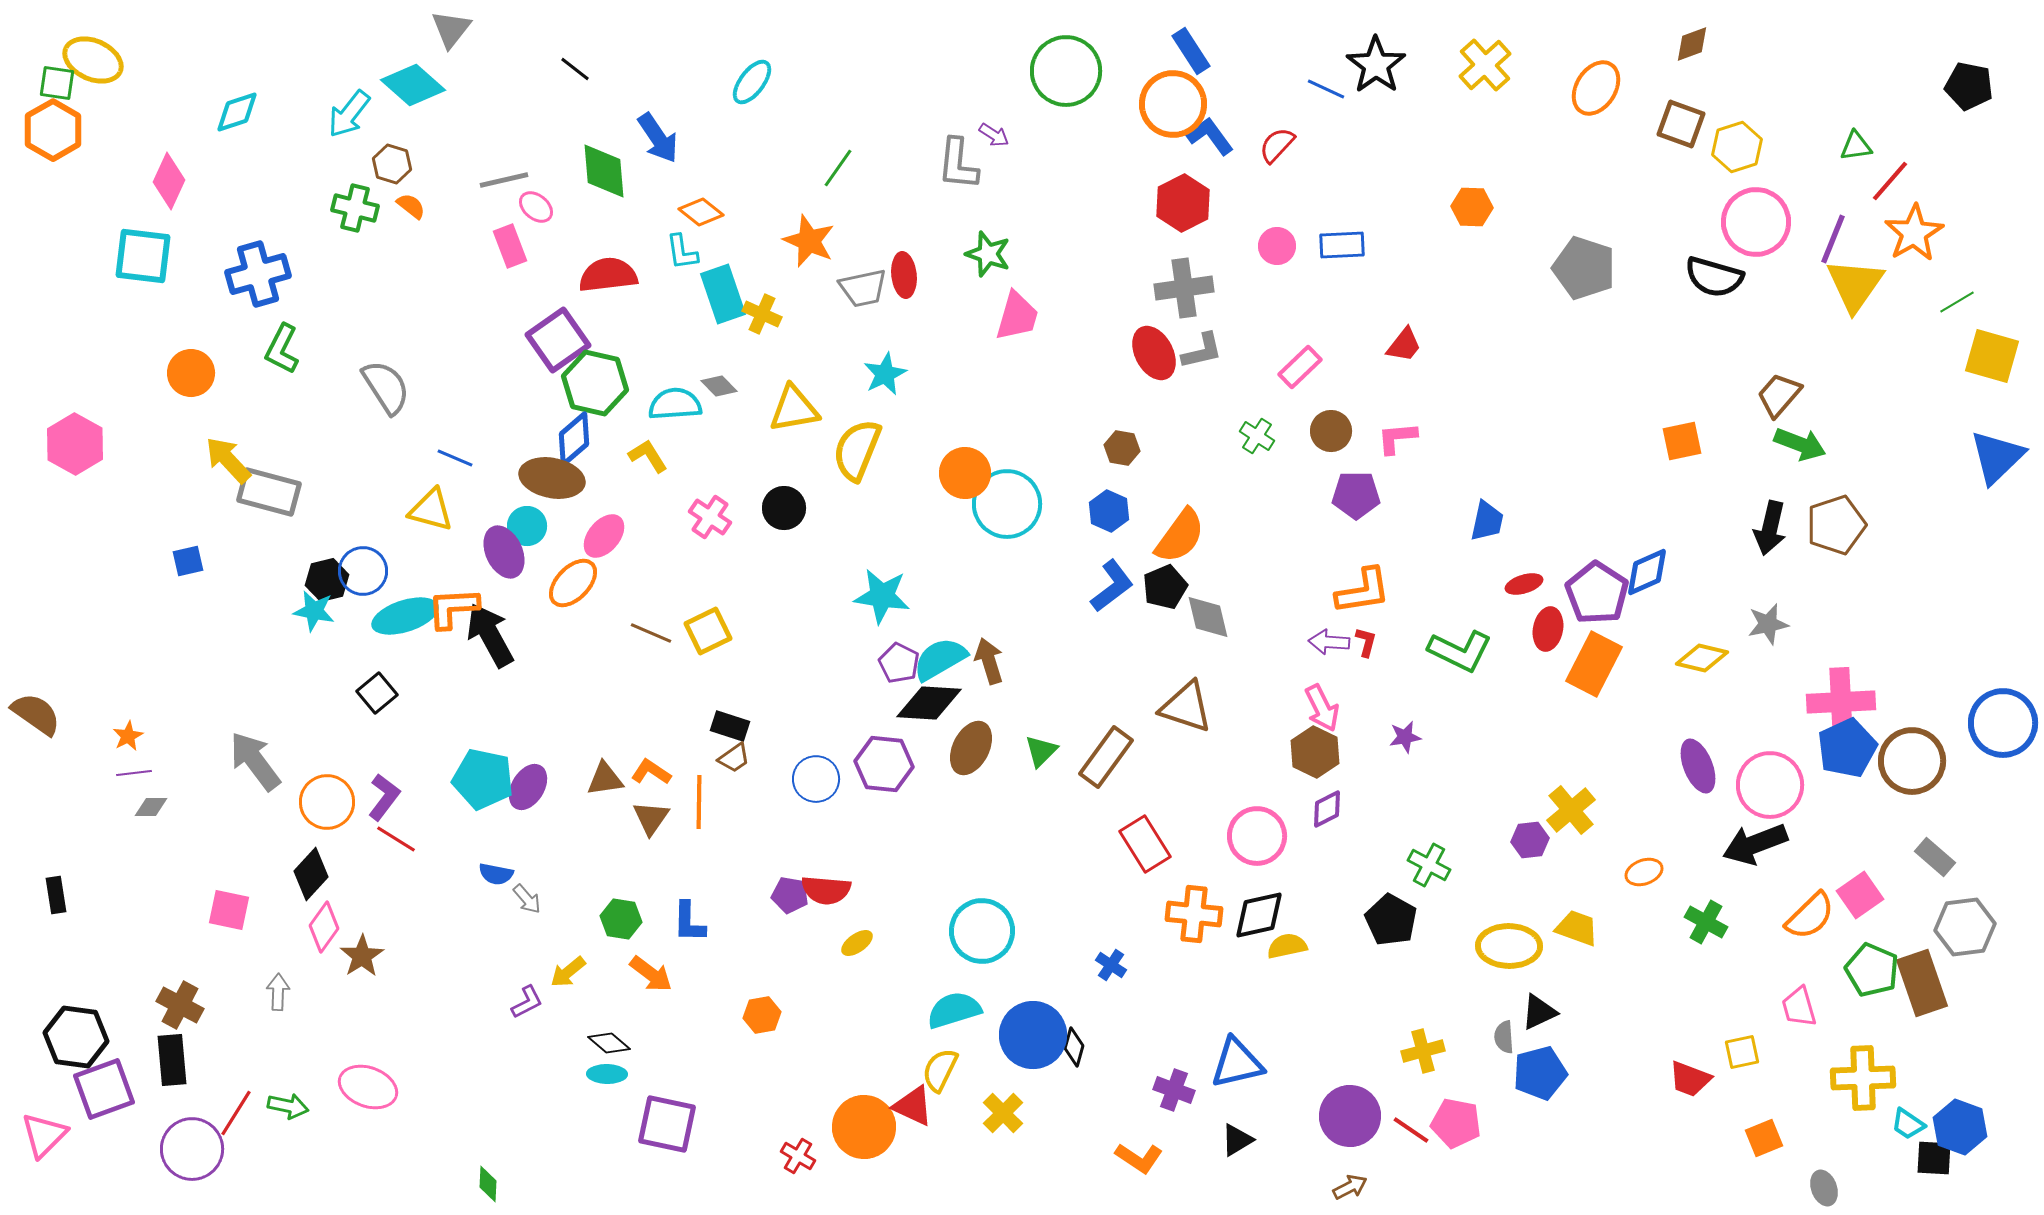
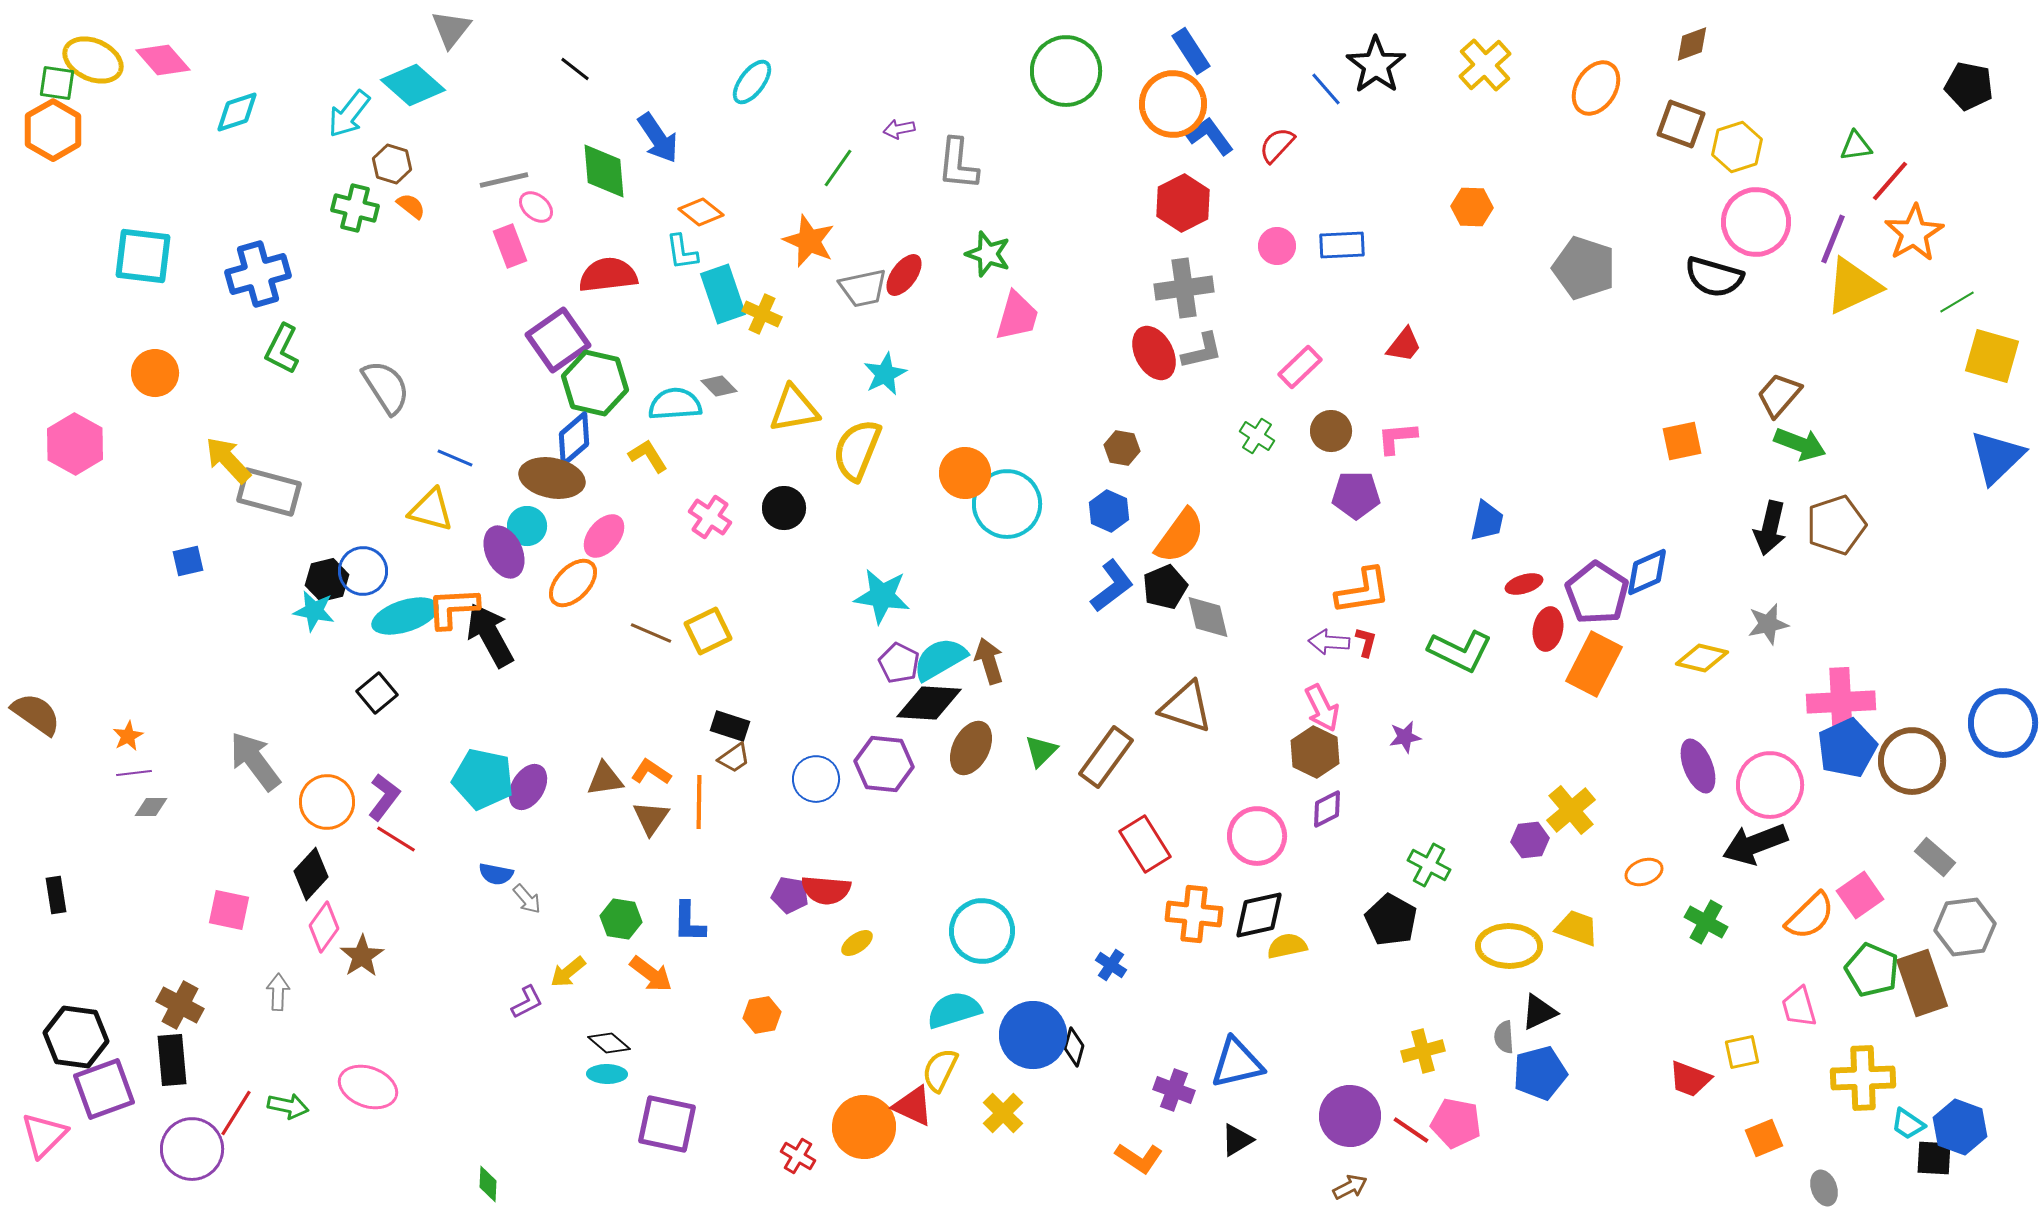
blue line at (1326, 89): rotated 24 degrees clockwise
purple arrow at (994, 135): moved 95 px left, 6 px up; rotated 136 degrees clockwise
pink diamond at (169, 181): moved 6 px left, 121 px up; rotated 66 degrees counterclockwise
red ellipse at (904, 275): rotated 42 degrees clockwise
yellow triangle at (1855, 285): moved 2 px left, 1 px down; rotated 30 degrees clockwise
orange circle at (191, 373): moved 36 px left
